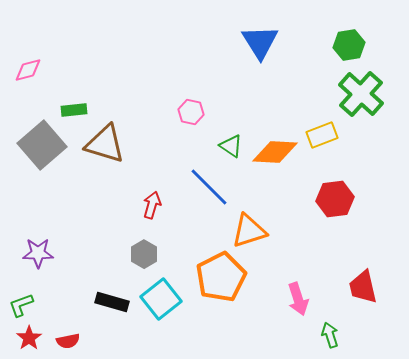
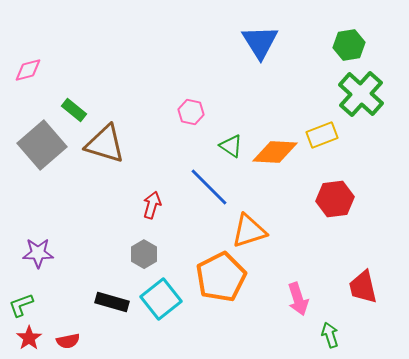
green rectangle: rotated 45 degrees clockwise
